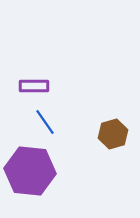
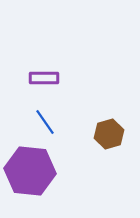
purple rectangle: moved 10 px right, 8 px up
brown hexagon: moved 4 px left
